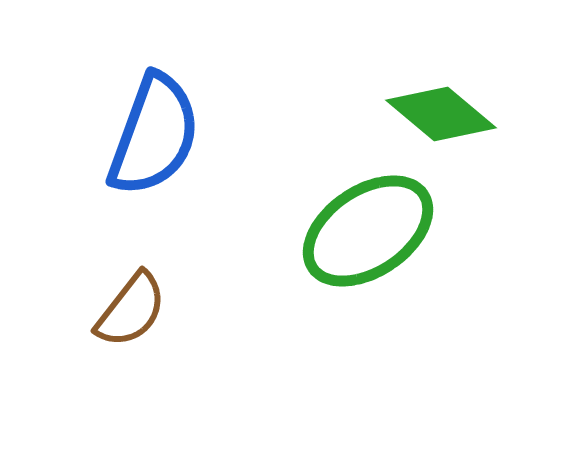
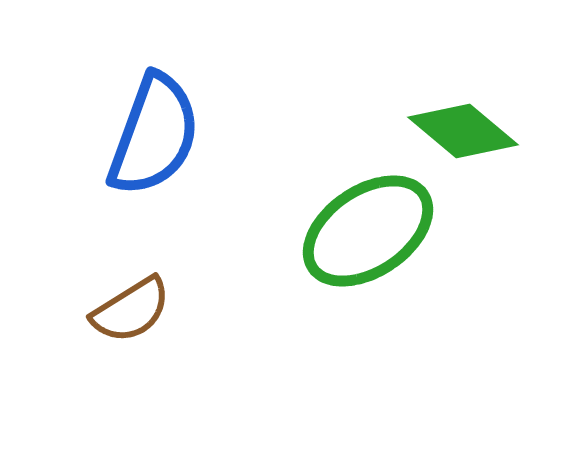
green diamond: moved 22 px right, 17 px down
brown semicircle: rotated 20 degrees clockwise
